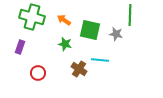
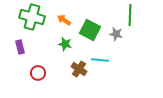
green square: rotated 15 degrees clockwise
purple rectangle: rotated 32 degrees counterclockwise
